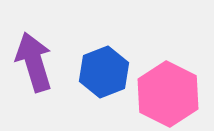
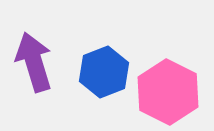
pink hexagon: moved 2 px up
